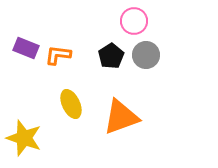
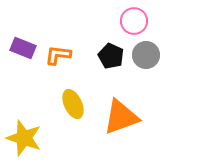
purple rectangle: moved 3 px left
black pentagon: rotated 15 degrees counterclockwise
yellow ellipse: moved 2 px right
